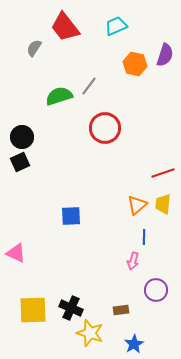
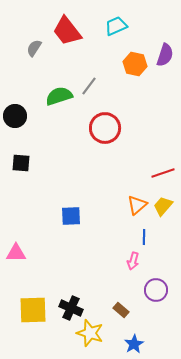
red trapezoid: moved 2 px right, 4 px down
black circle: moved 7 px left, 21 px up
black square: moved 1 px right, 1 px down; rotated 30 degrees clockwise
yellow trapezoid: moved 2 px down; rotated 35 degrees clockwise
pink triangle: rotated 25 degrees counterclockwise
brown rectangle: rotated 49 degrees clockwise
